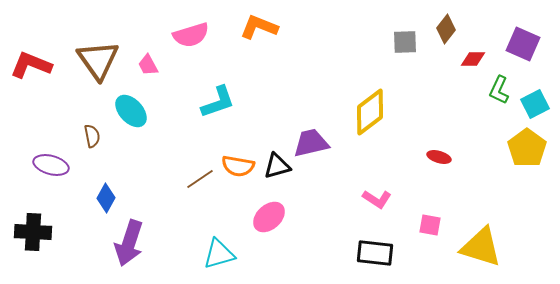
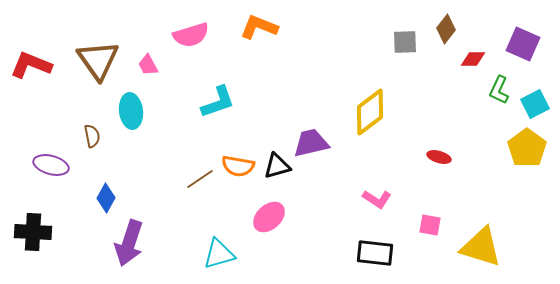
cyan ellipse: rotated 36 degrees clockwise
